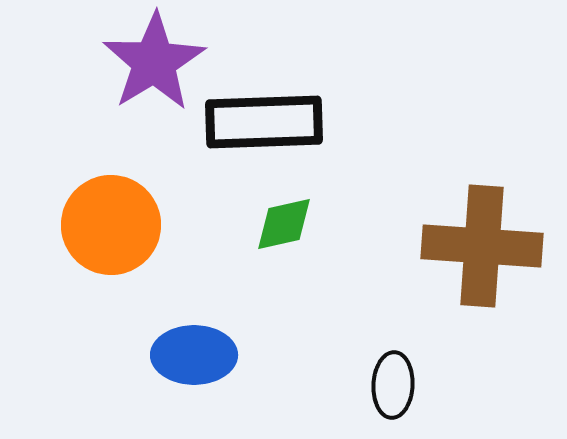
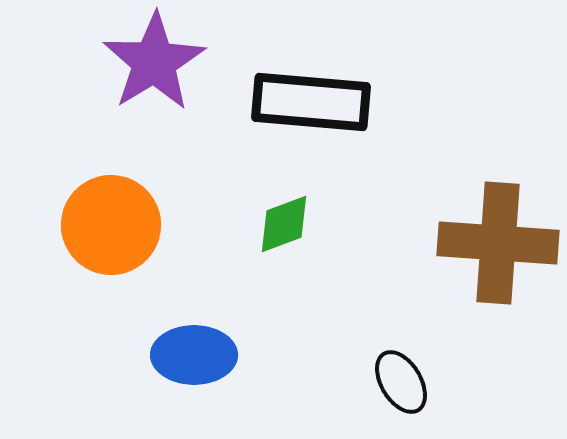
black rectangle: moved 47 px right, 20 px up; rotated 7 degrees clockwise
green diamond: rotated 8 degrees counterclockwise
brown cross: moved 16 px right, 3 px up
black ellipse: moved 8 px right, 3 px up; rotated 34 degrees counterclockwise
